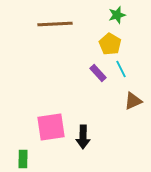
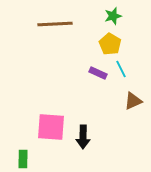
green star: moved 4 px left, 1 px down
purple rectangle: rotated 24 degrees counterclockwise
pink square: rotated 12 degrees clockwise
